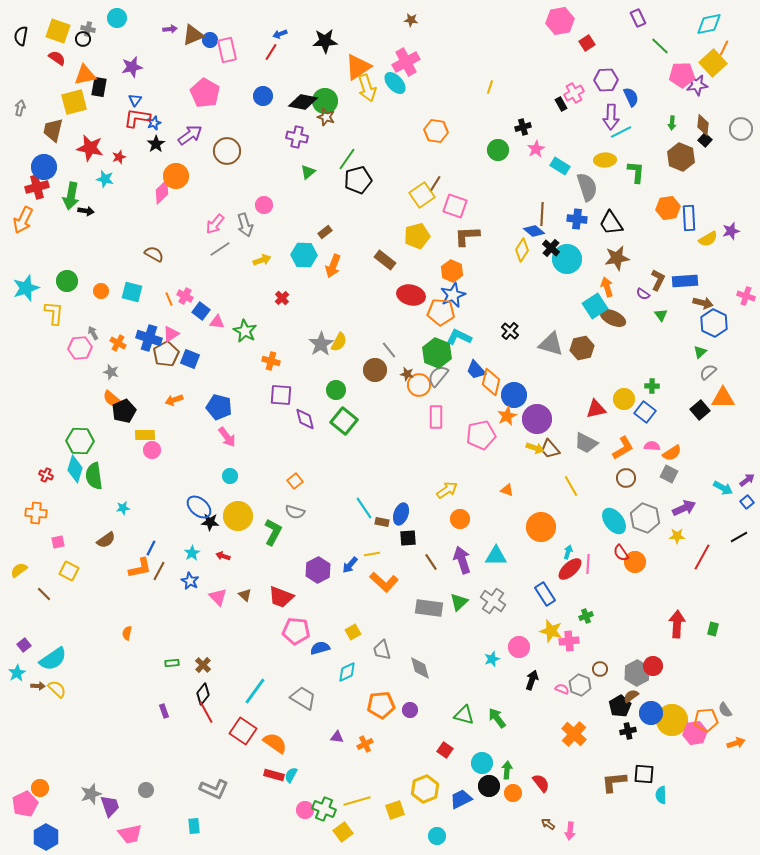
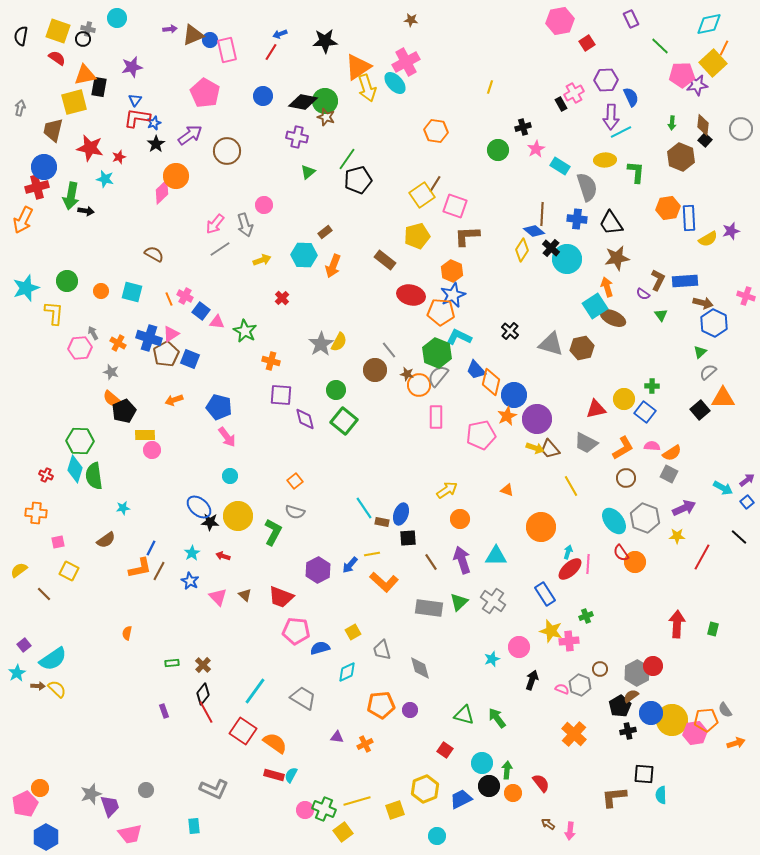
purple rectangle at (638, 18): moved 7 px left, 1 px down
black line at (739, 537): rotated 72 degrees clockwise
brown L-shape at (614, 782): moved 15 px down
